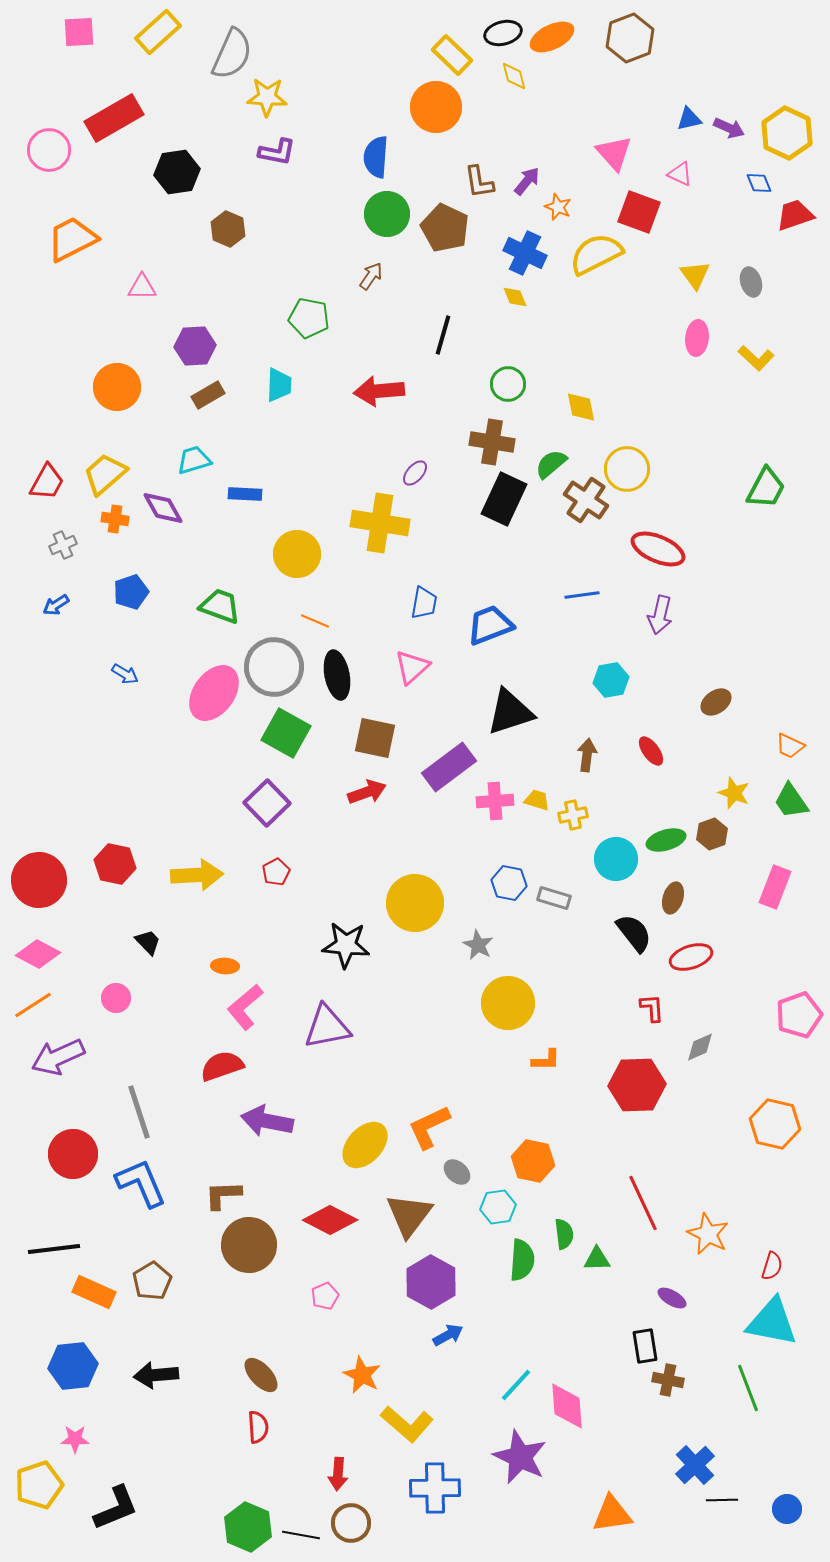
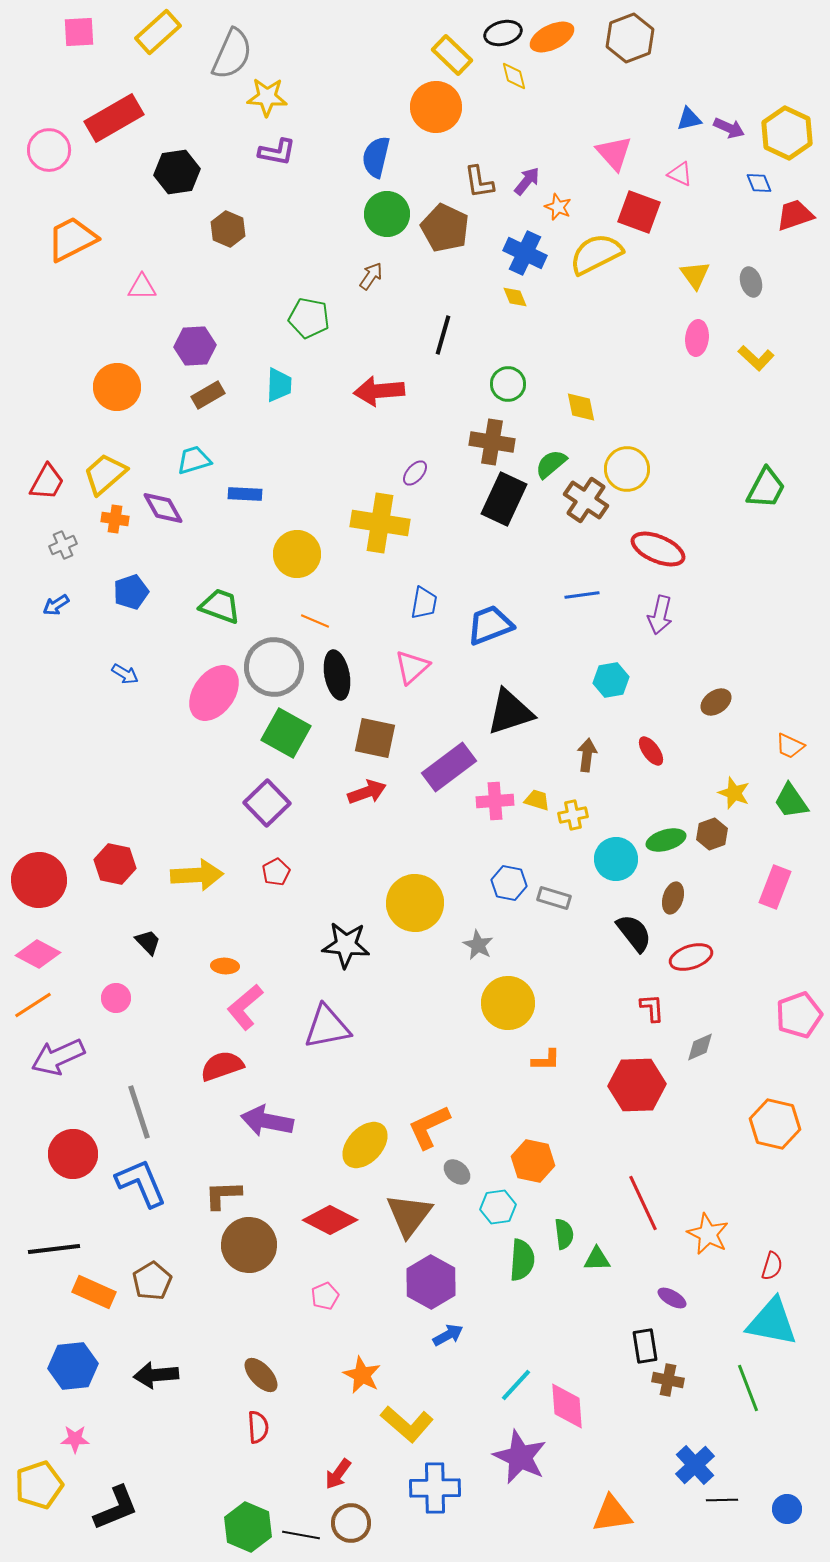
blue semicircle at (376, 157): rotated 9 degrees clockwise
red arrow at (338, 1474): rotated 32 degrees clockwise
